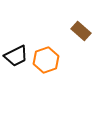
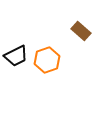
orange hexagon: moved 1 px right
